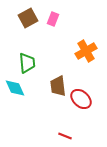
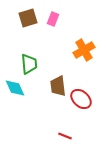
brown square: rotated 12 degrees clockwise
orange cross: moved 2 px left, 1 px up
green trapezoid: moved 2 px right, 1 px down
